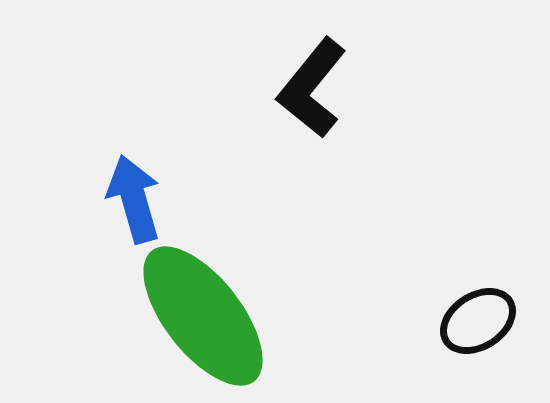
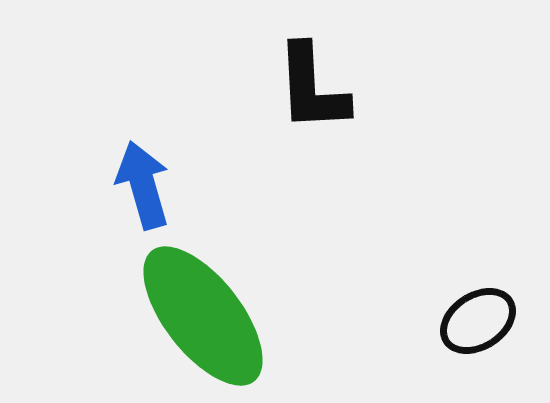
black L-shape: rotated 42 degrees counterclockwise
blue arrow: moved 9 px right, 14 px up
